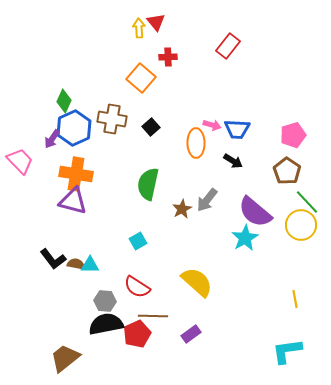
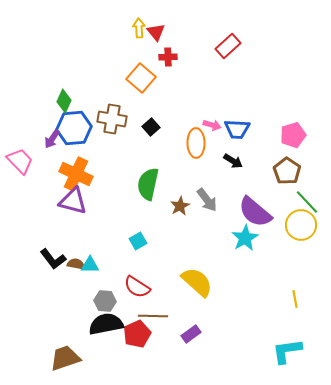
red triangle: moved 10 px down
red rectangle: rotated 10 degrees clockwise
blue hexagon: rotated 20 degrees clockwise
orange cross: rotated 16 degrees clockwise
gray arrow: rotated 75 degrees counterclockwise
brown star: moved 2 px left, 3 px up
brown trapezoid: rotated 20 degrees clockwise
